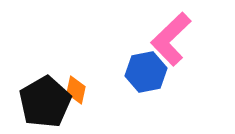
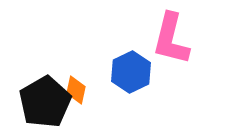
pink L-shape: rotated 32 degrees counterclockwise
blue hexagon: moved 15 px left; rotated 15 degrees counterclockwise
